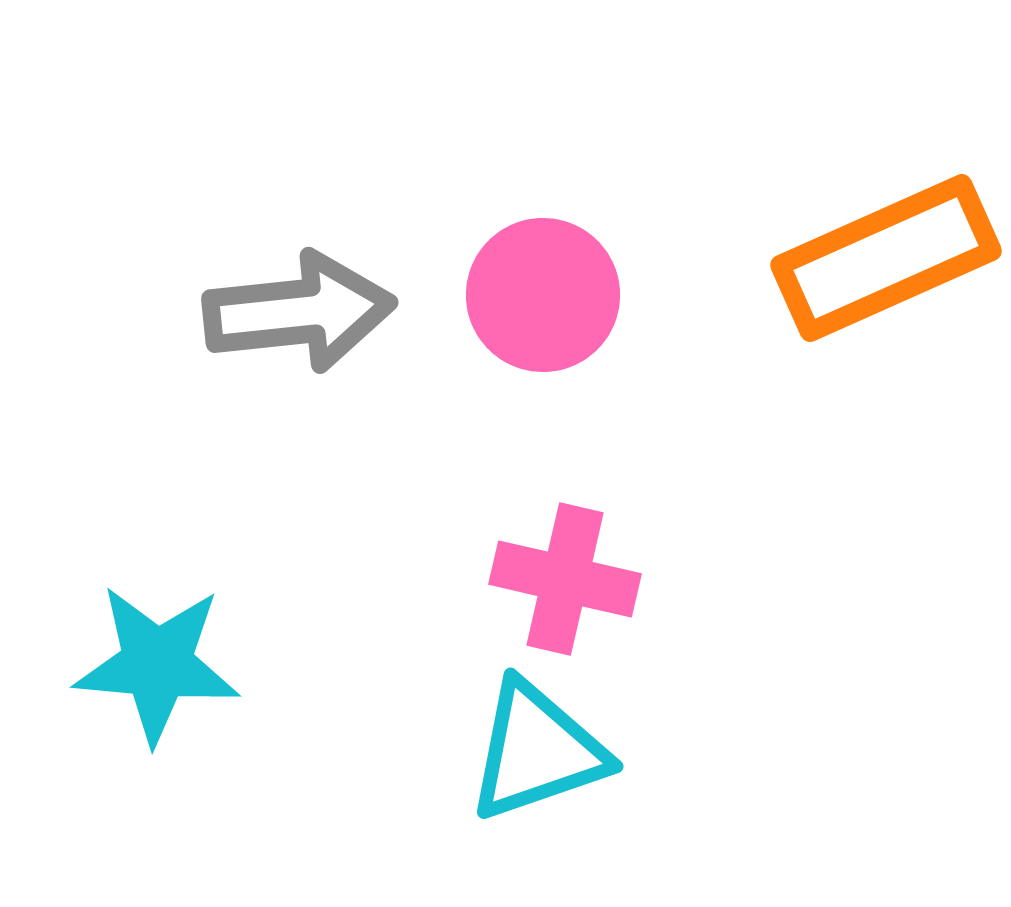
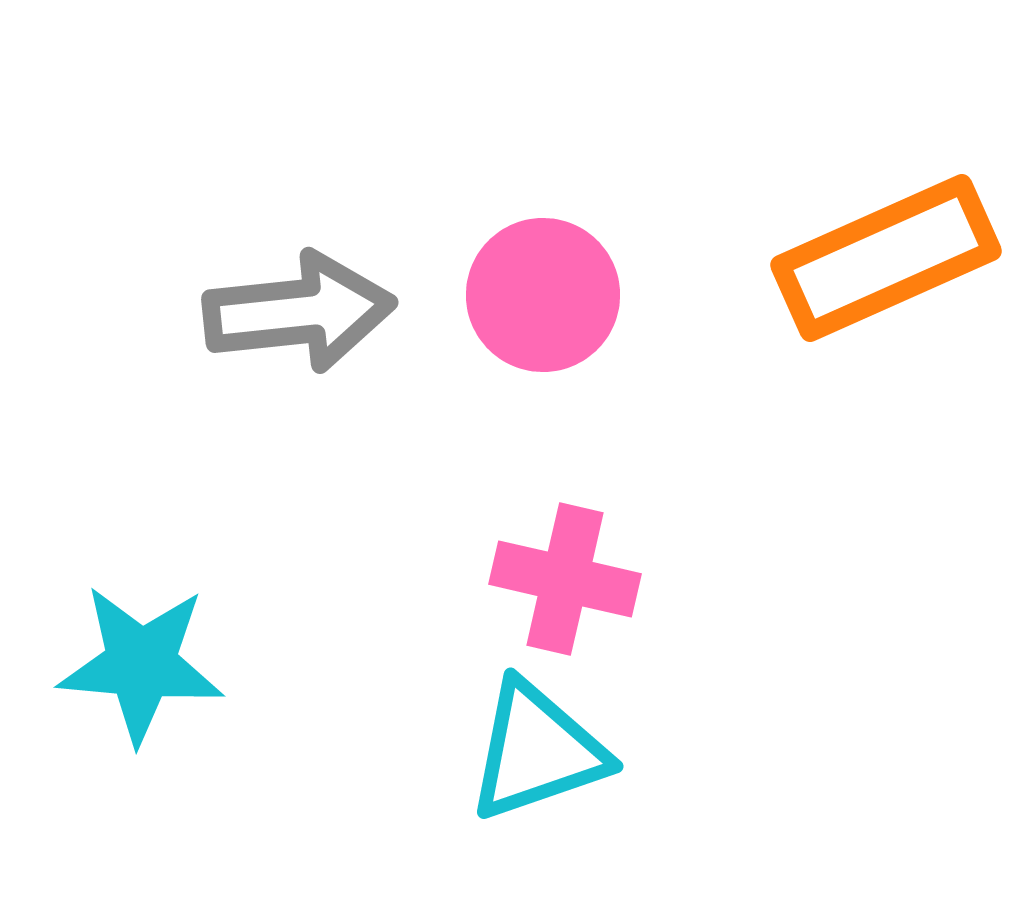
cyan star: moved 16 px left
